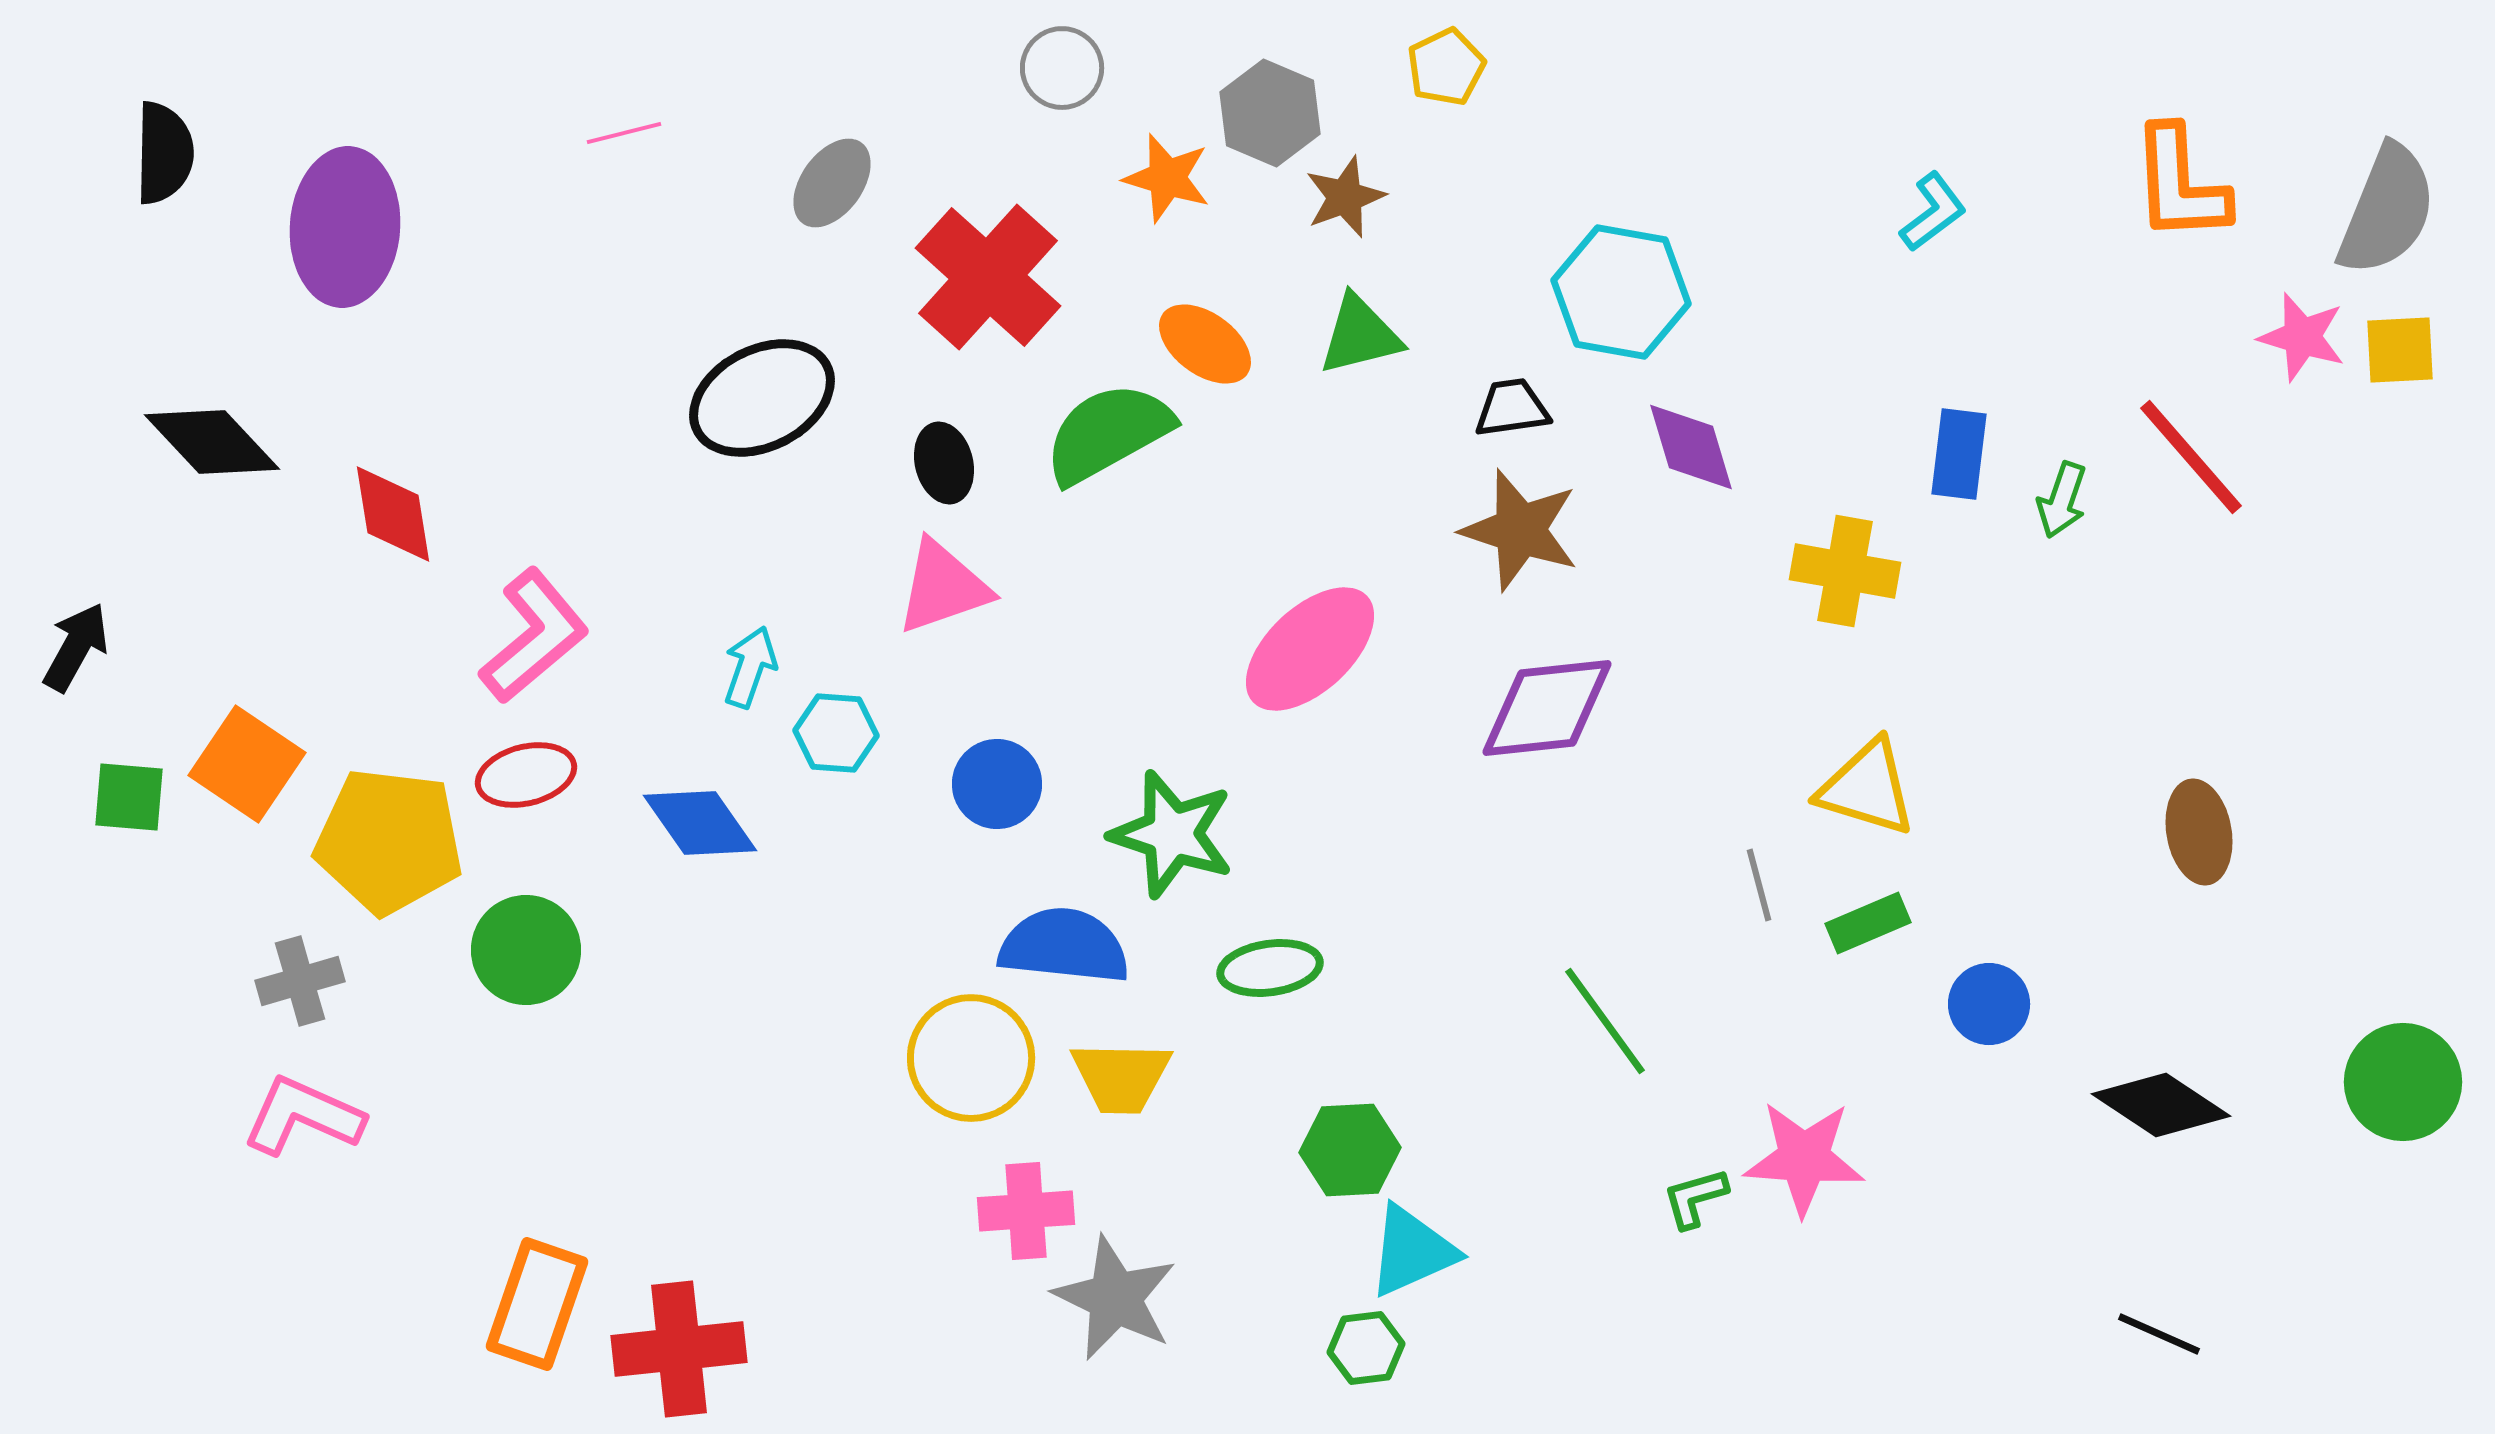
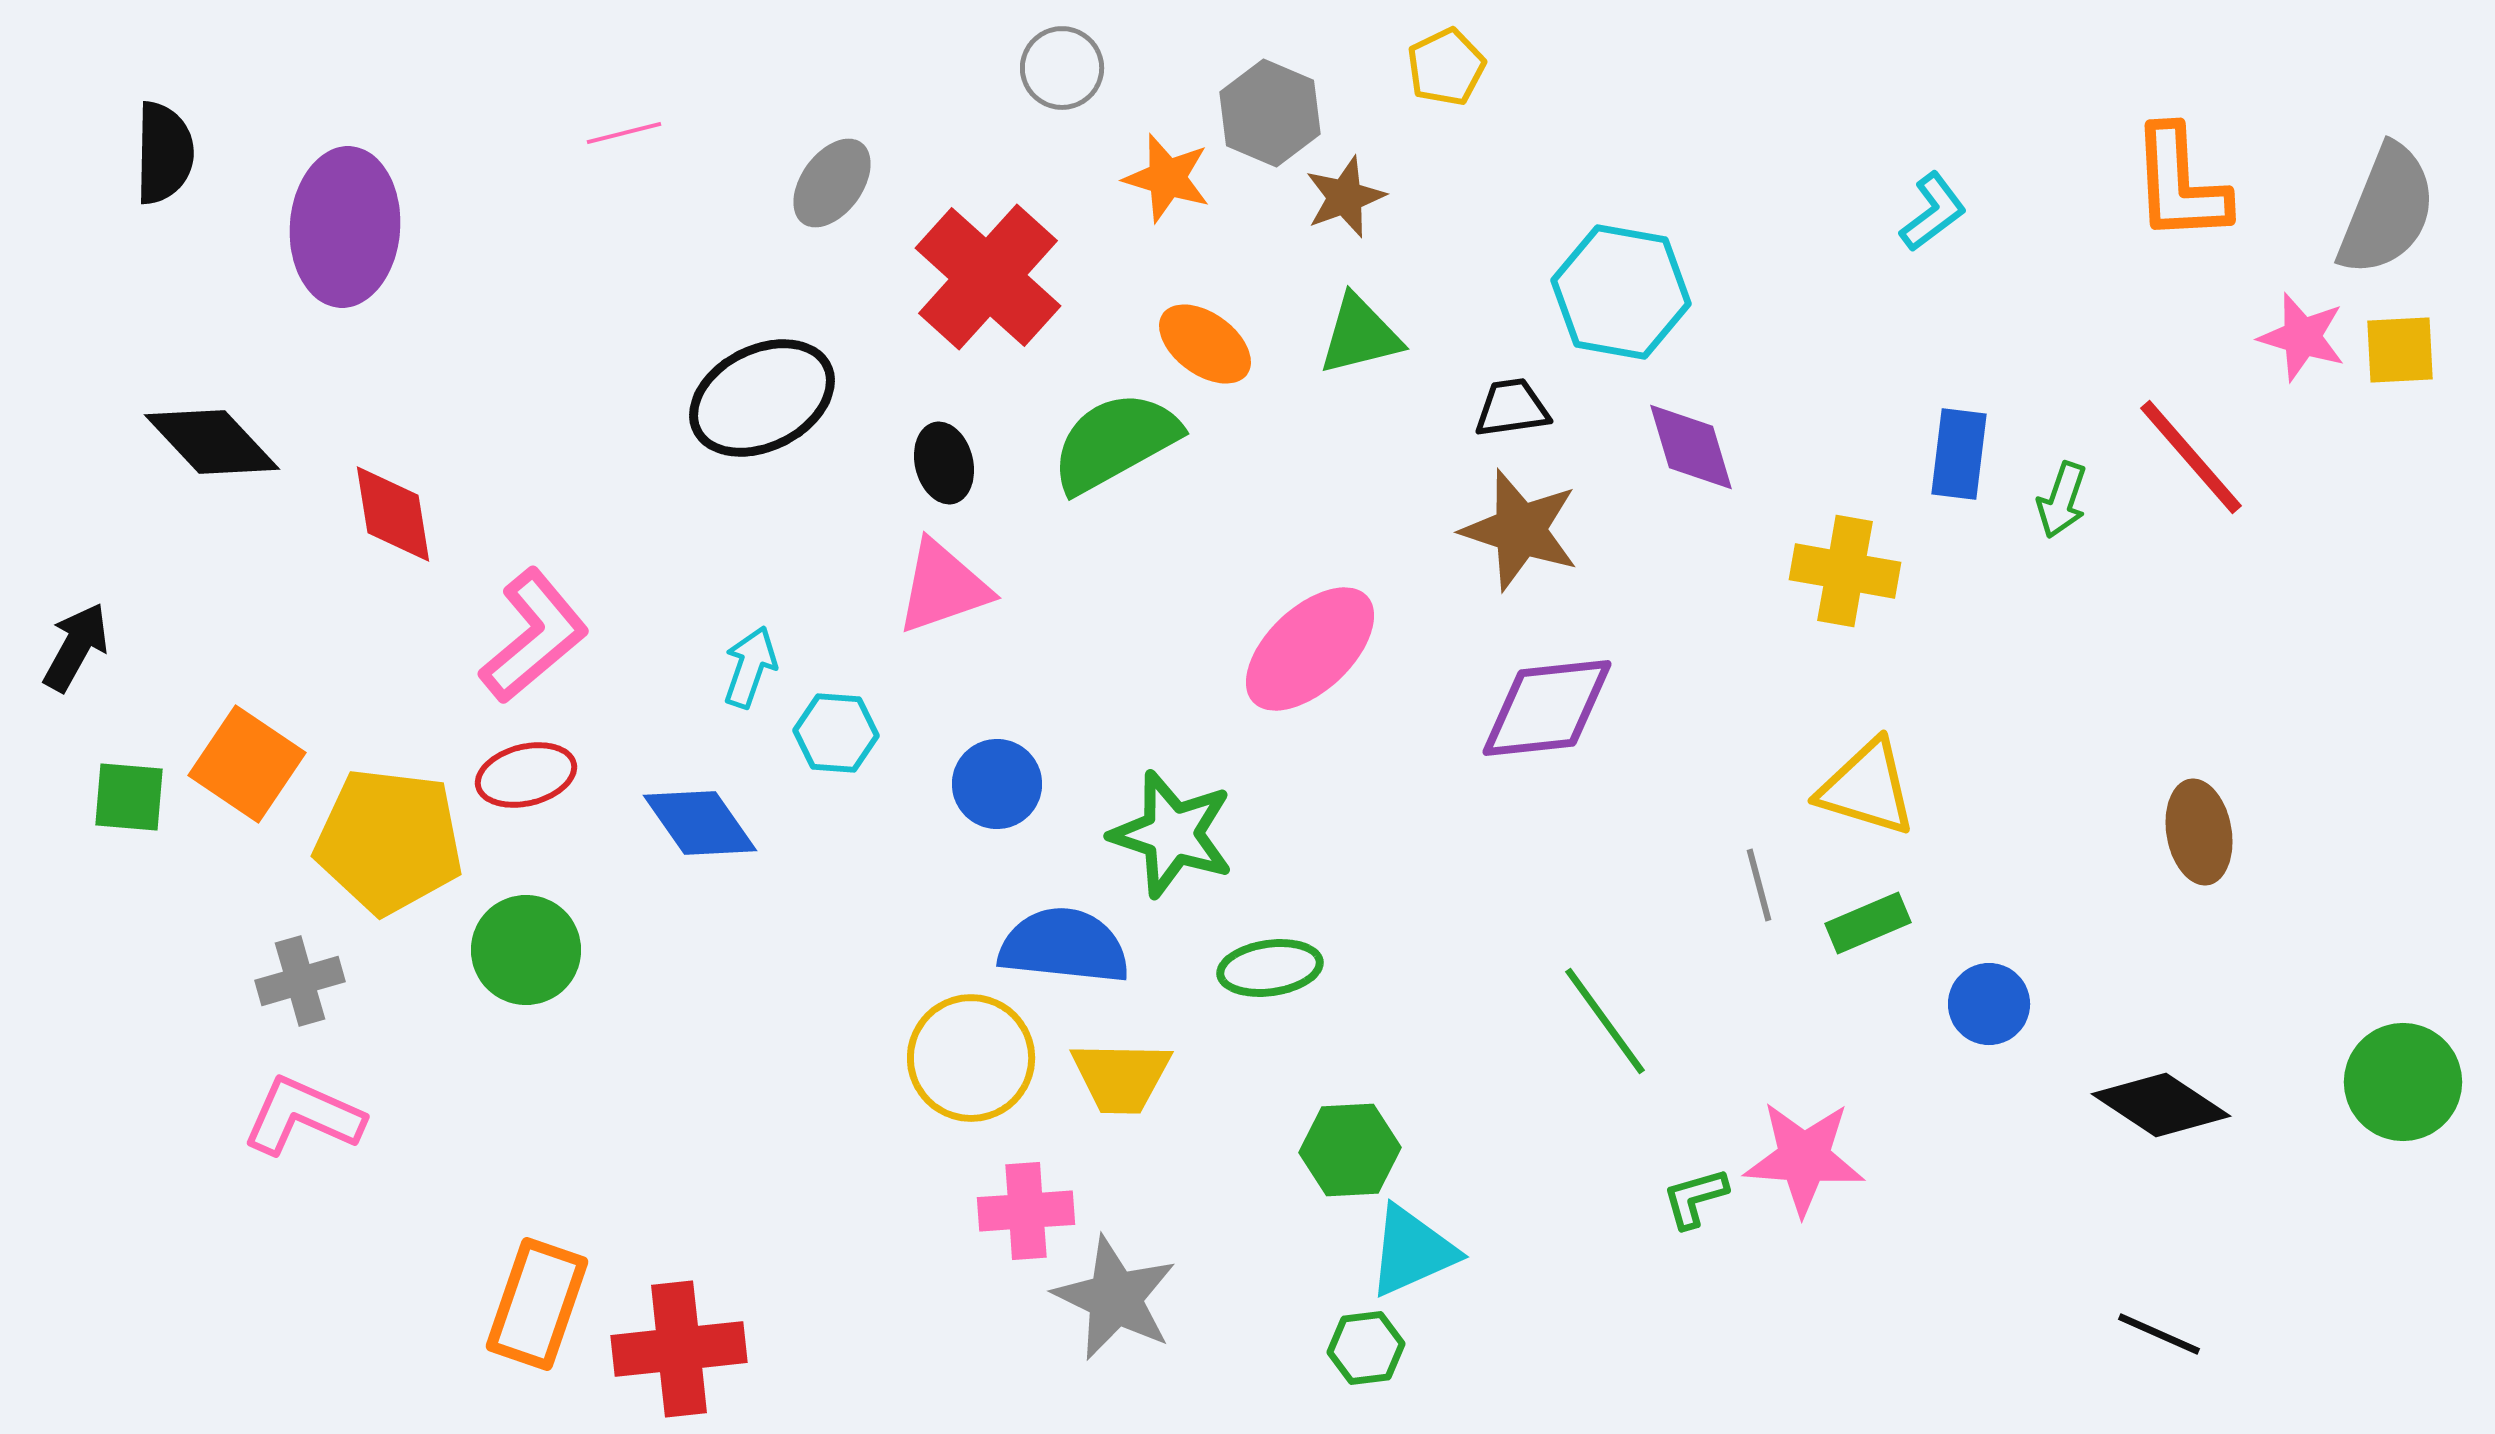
green semicircle at (1108, 433): moved 7 px right, 9 px down
